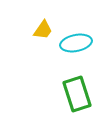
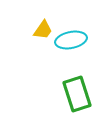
cyan ellipse: moved 5 px left, 3 px up
